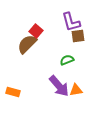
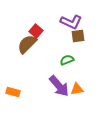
purple L-shape: rotated 50 degrees counterclockwise
orange triangle: moved 1 px right, 1 px up
